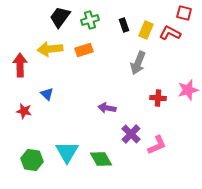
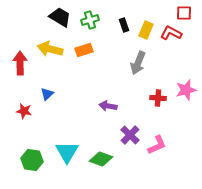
red square: rotated 14 degrees counterclockwise
black trapezoid: rotated 85 degrees clockwise
red L-shape: moved 1 px right
yellow arrow: rotated 20 degrees clockwise
red arrow: moved 2 px up
pink star: moved 2 px left
blue triangle: rotated 32 degrees clockwise
purple arrow: moved 1 px right, 2 px up
purple cross: moved 1 px left, 1 px down
green diamond: rotated 40 degrees counterclockwise
